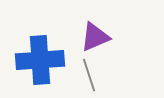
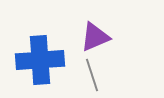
gray line: moved 3 px right
